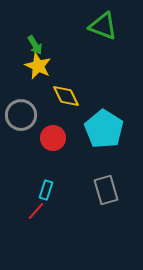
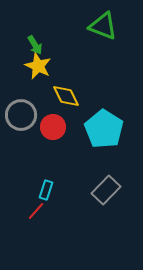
red circle: moved 11 px up
gray rectangle: rotated 60 degrees clockwise
